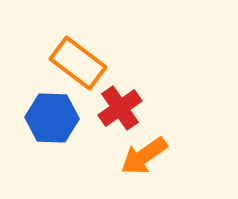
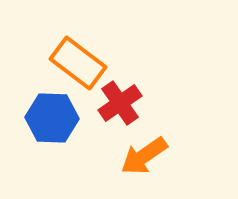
red cross: moved 5 px up
